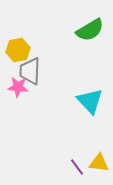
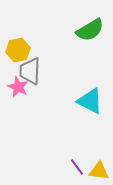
pink star: rotated 20 degrees clockwise
cyan triangle: rotated 20 degrees counterclockwise
yellow triangle: moved 8 px down
